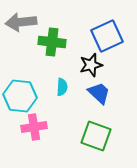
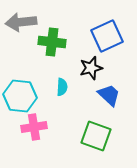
black star: moved 3 px down
blue trapezoid: moved 10 px right, 2 px down
